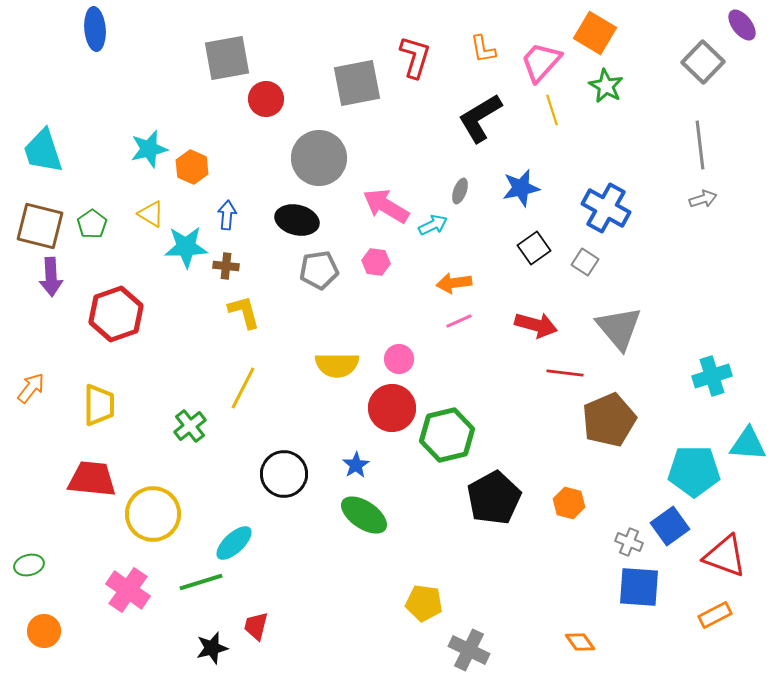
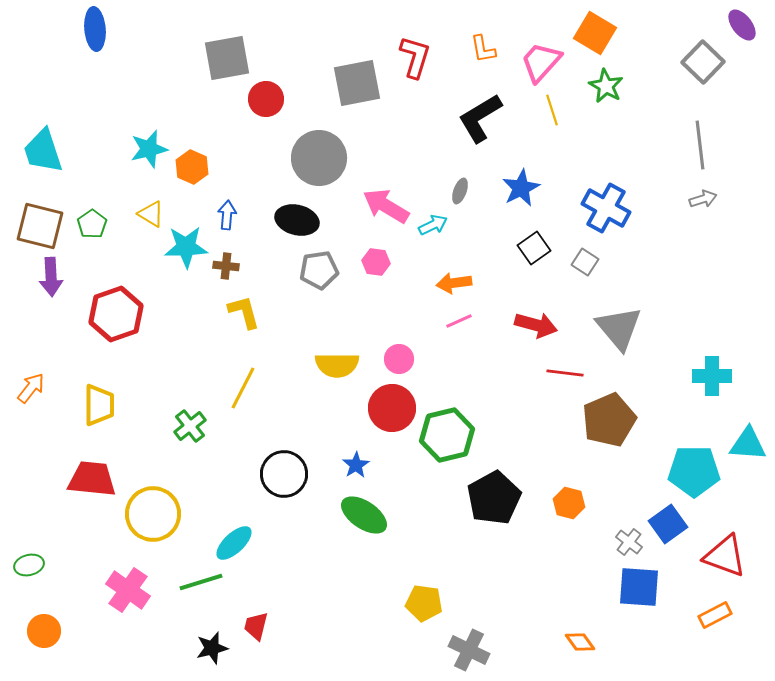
blue star at (521, 188): rotated 15 degrees counterclockwise
cyan cross at (712, 376): rotated 18 degrees clockwise
blue square at (670, 526): moved 2 px left, 2 px up
gray cross at (629, 542): rotated 16 degrees clockwise
